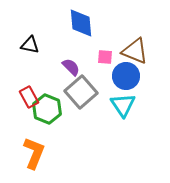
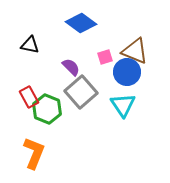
blue diamond: rotated 48 degrees counterclockwise
pink square: rotated 21 degrees counterclockwise
blue circle: moved 1 px right, 4 px up
